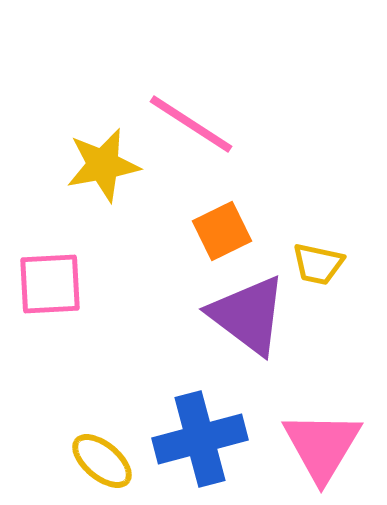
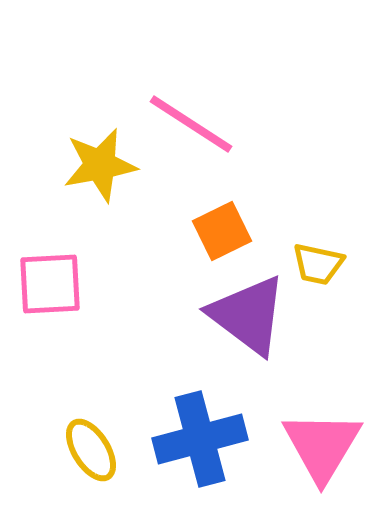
yellow star: moved 3 px left
yellow ellipse: moved 11 px left, 11 px up; rotated 18 degrees clockwise
